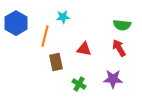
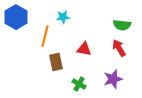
blue hexagon: moved 6 px up
purple star: rotated 18 degrees counterclockwise
